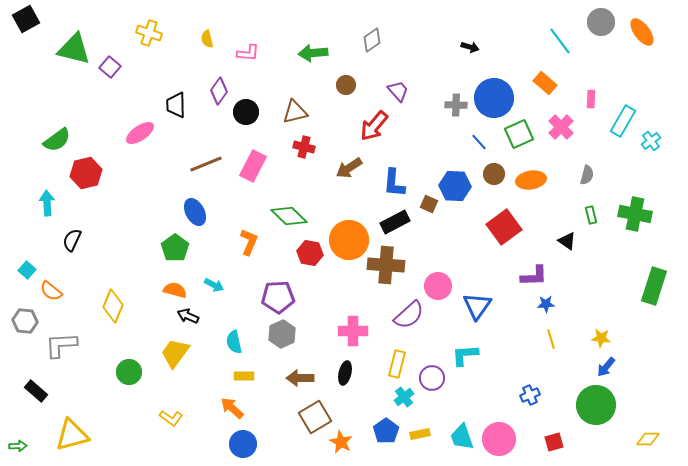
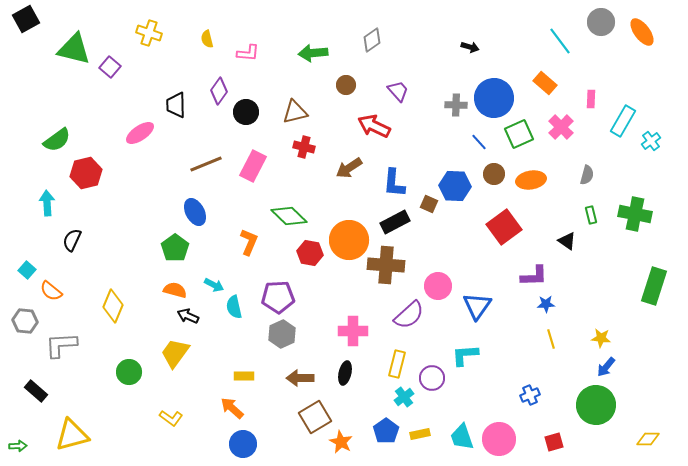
red arrow at (374, 126): rotated 76 degrees clockwise
cyan semicircle at (234, 342): moved 35 px up
